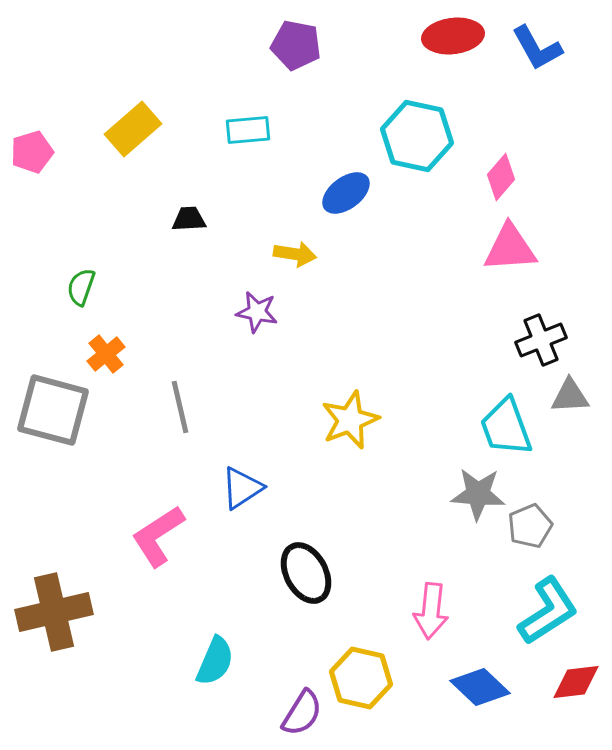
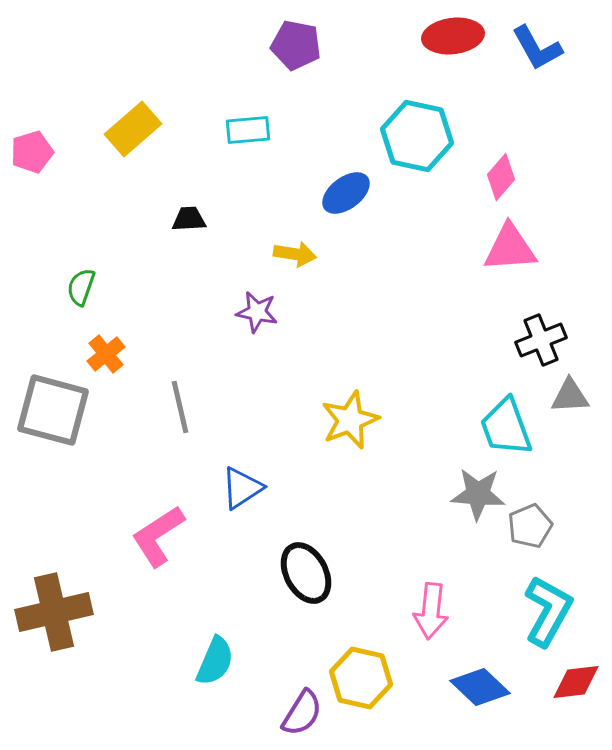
cyan L-shape: rotated 28 degrees counterclockwise
